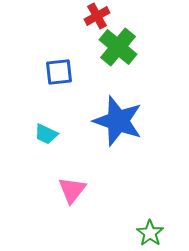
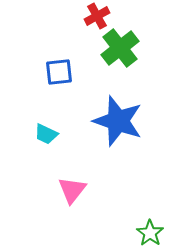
green cross: moved 2 px right, 1 px down; rotated 12 degrees clockwise
